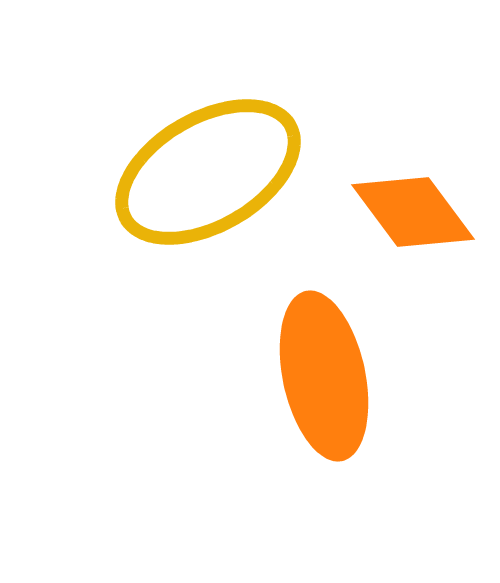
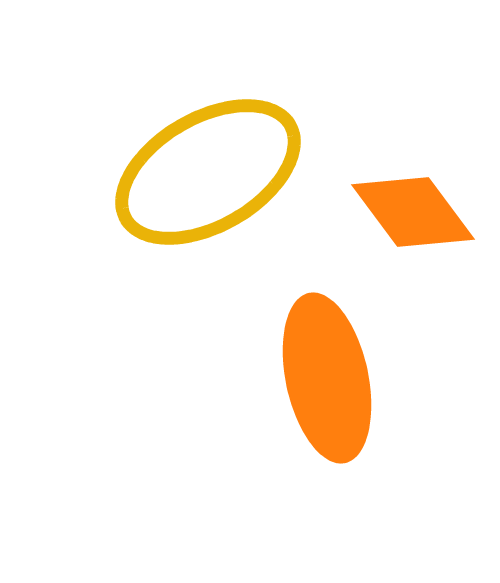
orange ellipse: moved 3 px right, 2 px down
